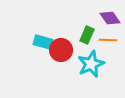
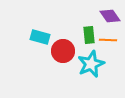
purple diamond: moved 2 px up
green rectangle: moved 2 px right; rotated 30 degrees counterclockwise
cyan rectangle: moved 3 px left, 5 px up
red circle: moved 2 px right, 1 px down
